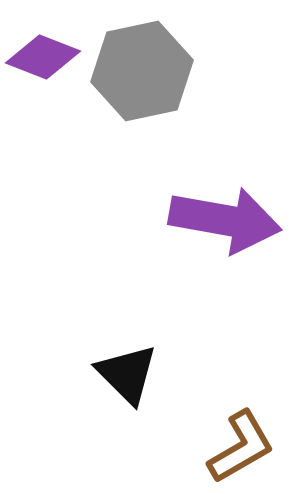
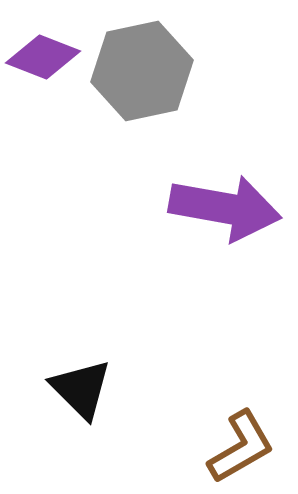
purple arrow: moved 12 px up
black triangle: moved 46 px left, 15 px down
